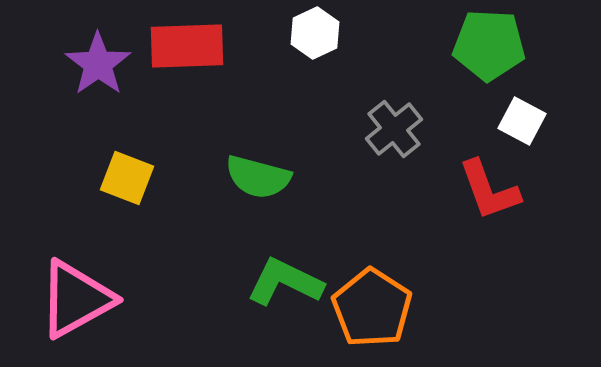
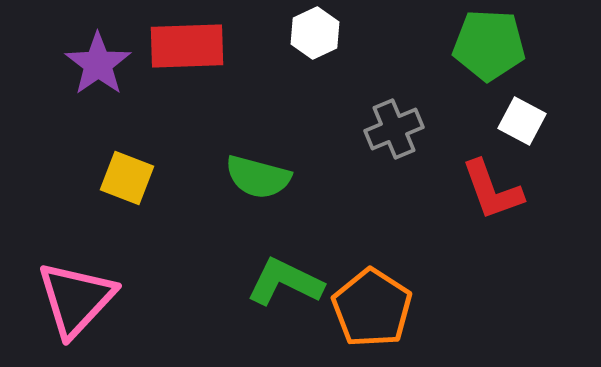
gray cross: rotated 16 degrees clockwise
red L-shape: moved 3 px right
pink triangle: rotated 18 degrees counterclockwise
